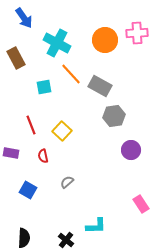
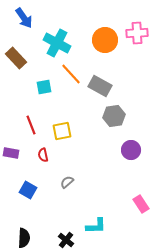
brown rectangle: rotated 15 degrees counterclockwise
yellow square: rotated 36 degrees clockwise
red semicircle: moved 1 px up
